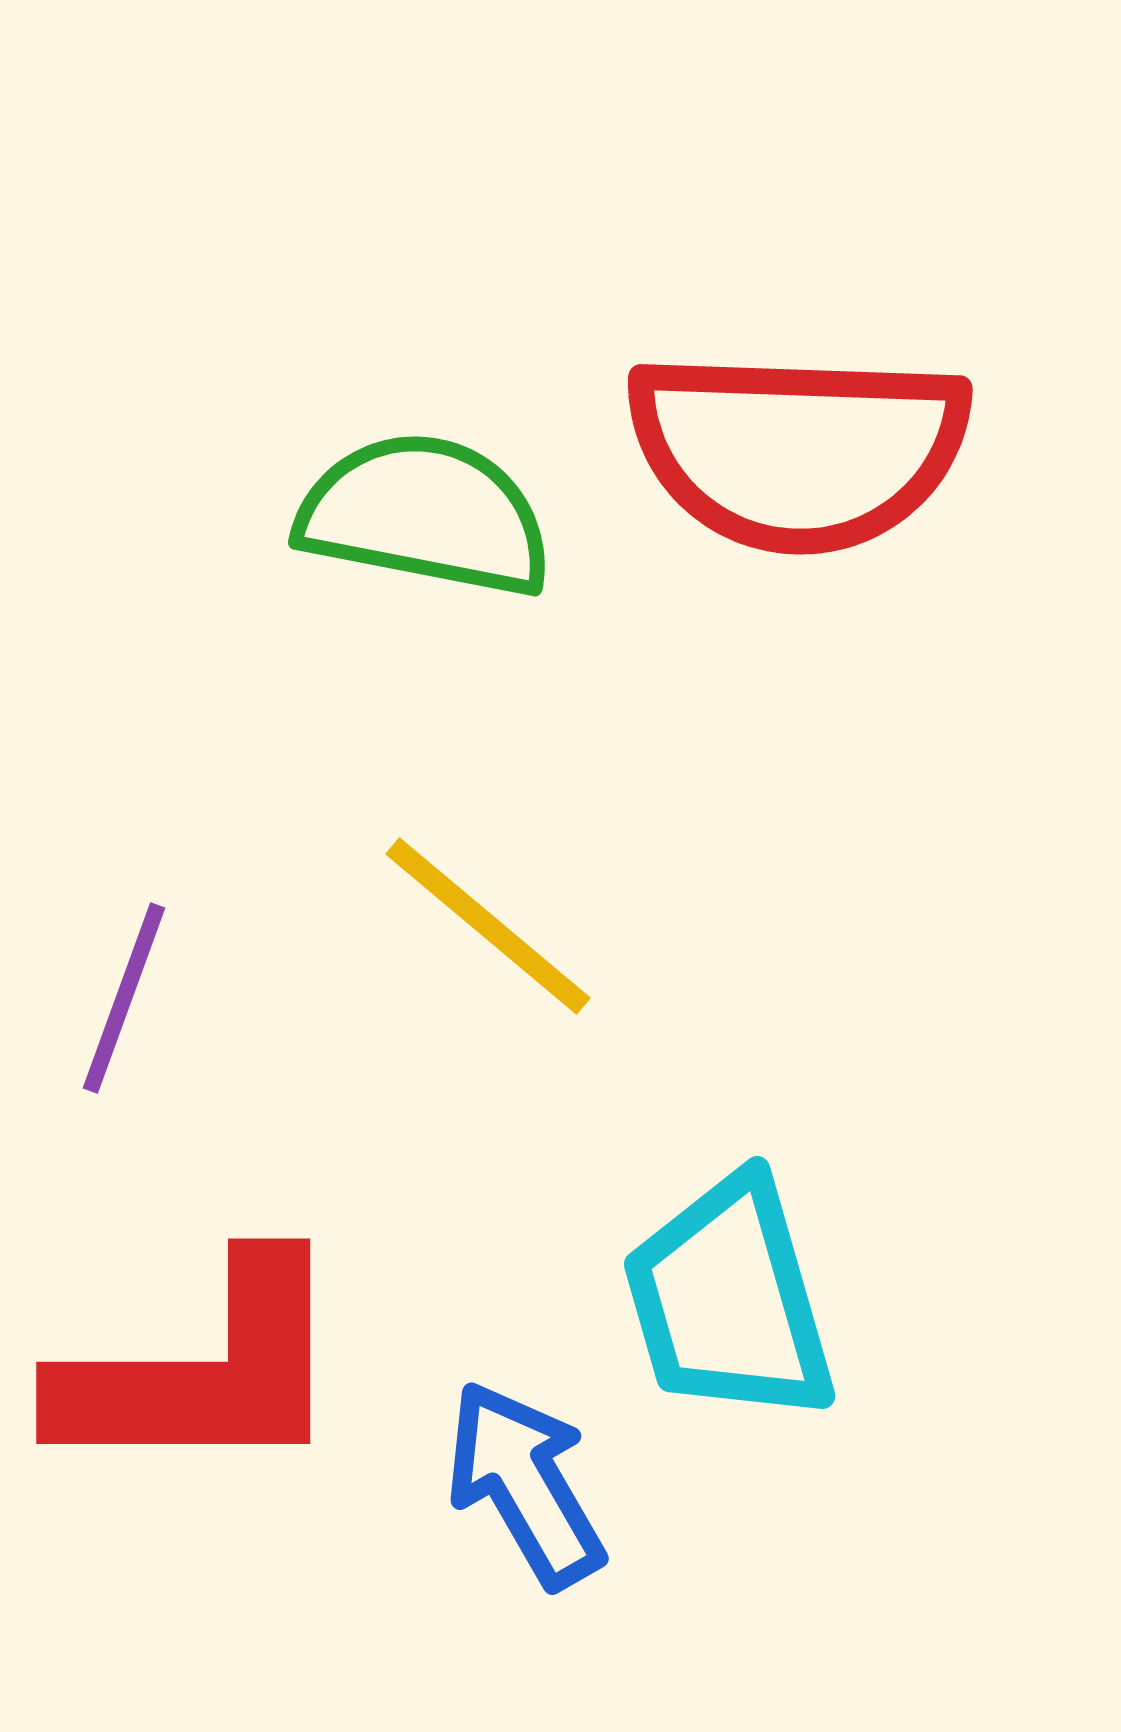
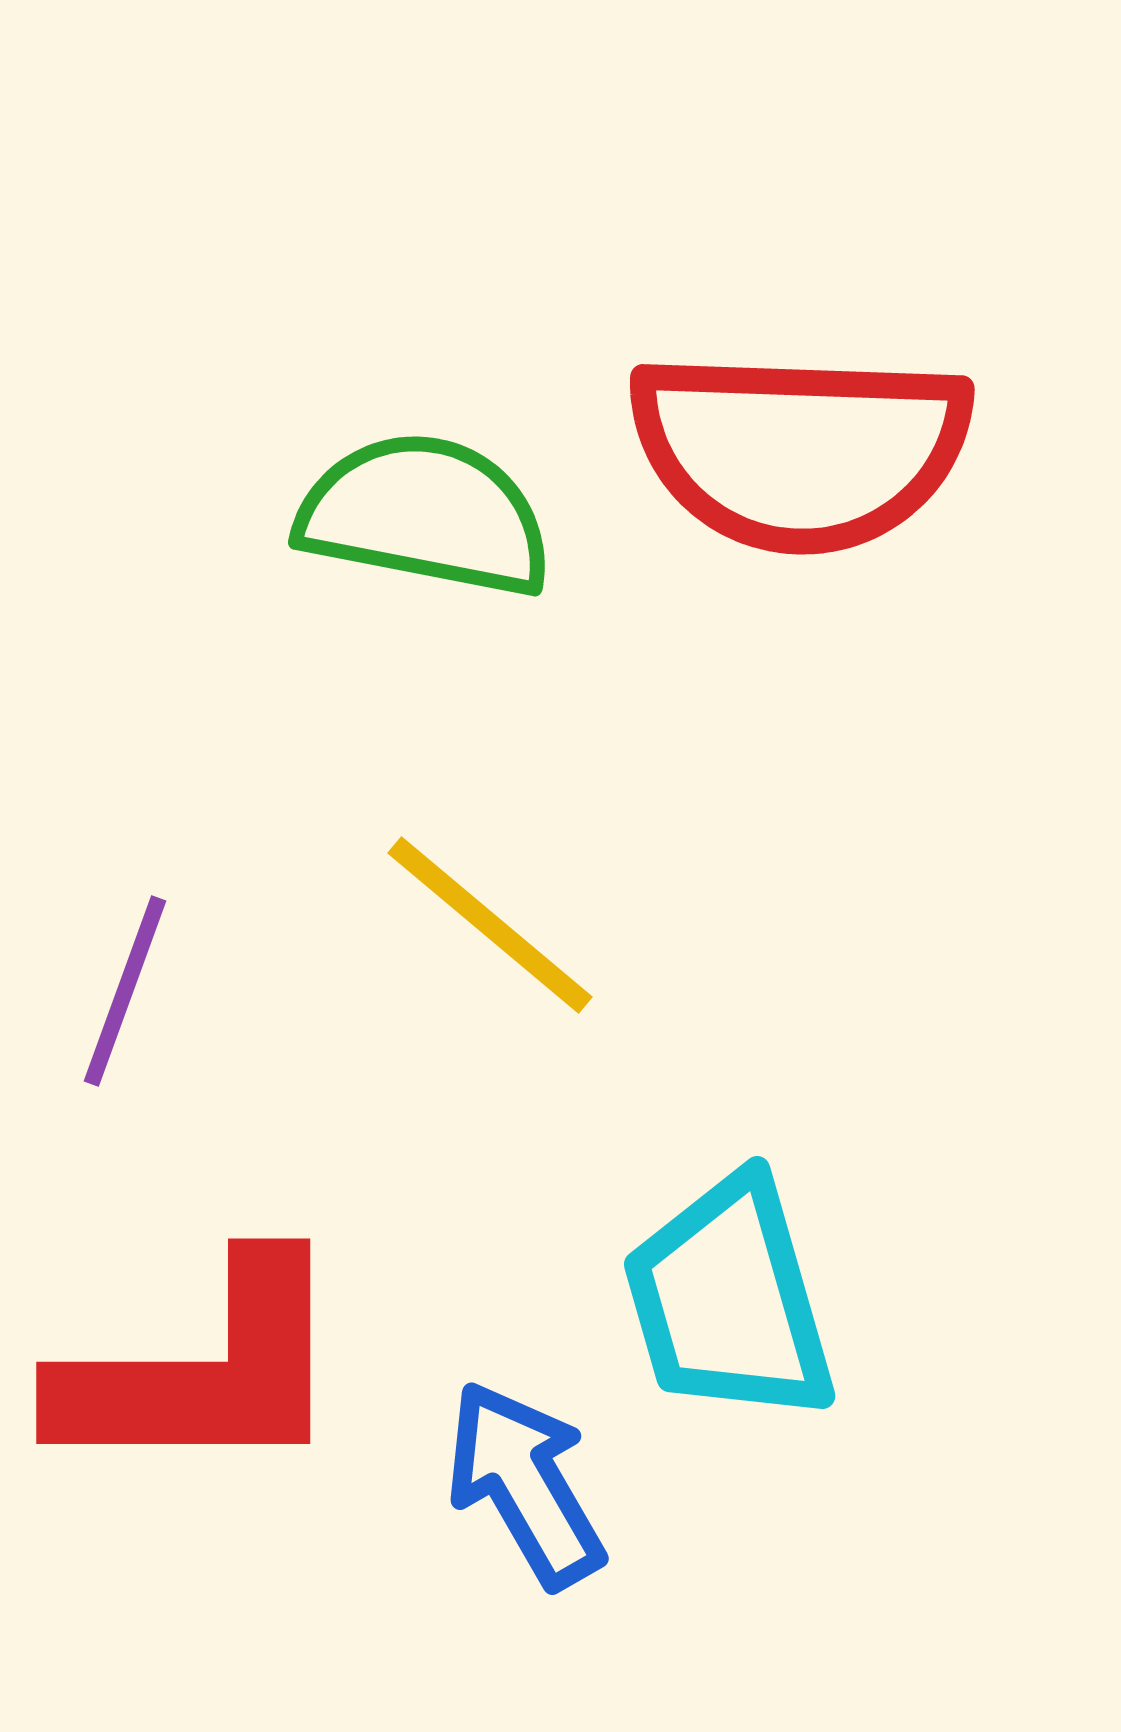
red semicircle: moved 2 px right
yellow line: moved 2 px right, 1 px up
purple line: moved 1 px right, 7 px up
